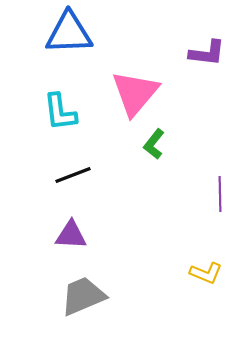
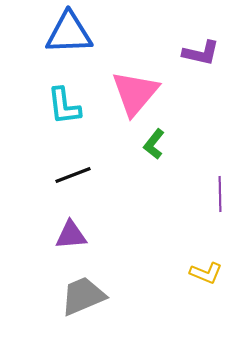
purple L-shape: moved 6 px left; rotated 6 degrees clockwise
cyan L-shape: moved 4 px right, 6 px up
purple triangle: rotated 8 degrees counterclockwise
